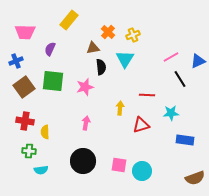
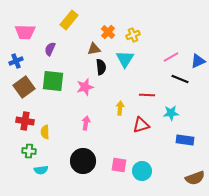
brown triangle: moved 1 px right, 1 px down
black line: rotated 36 degrees counterclockwise
